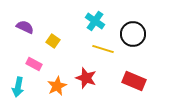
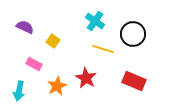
red star: rotated 10 degrees clockwise
cyan arrow: moved 1 px right, 4 px down
